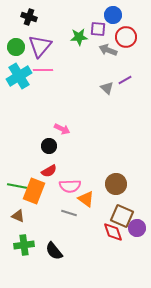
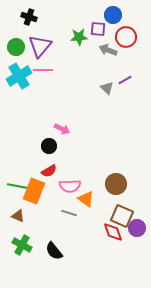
green cross: moved 2 px left; rotated 36 degrees clockwise
